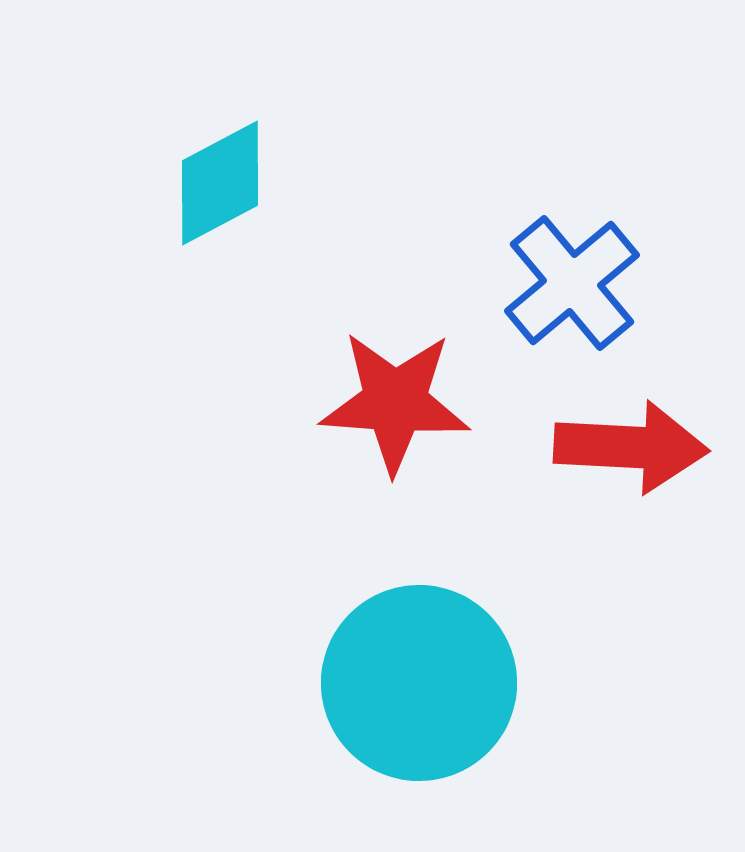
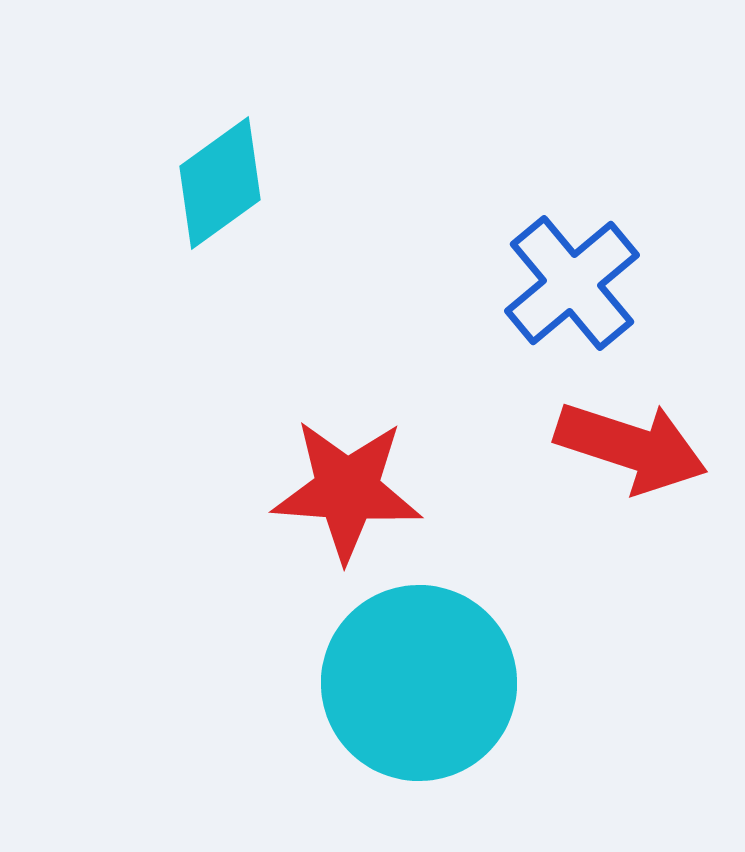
cyan diamond: rotated 8 degrees counterclockwise
red star: moved 48 px left, 88 px down
red arrow: rotated 15 degrees clockwise
